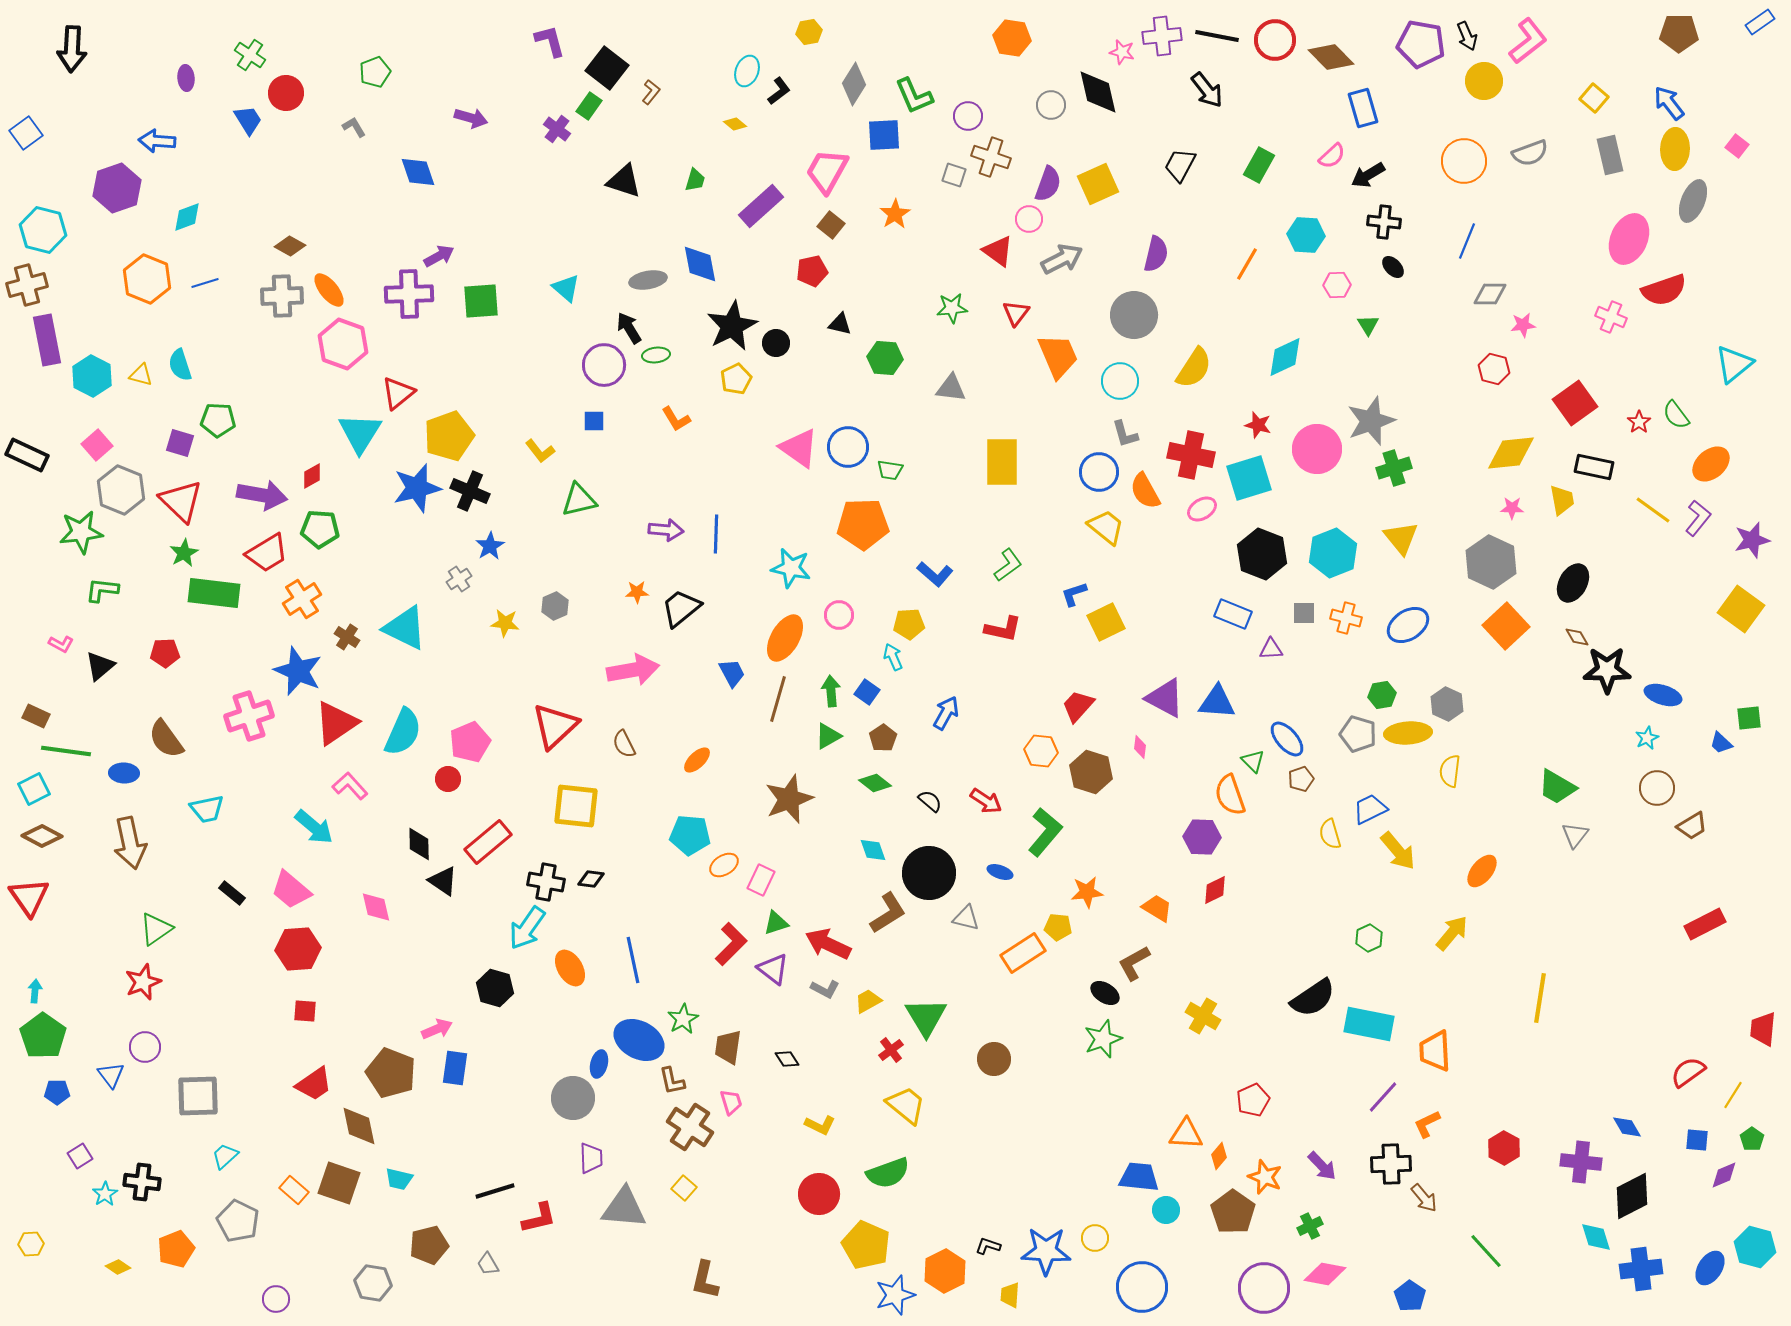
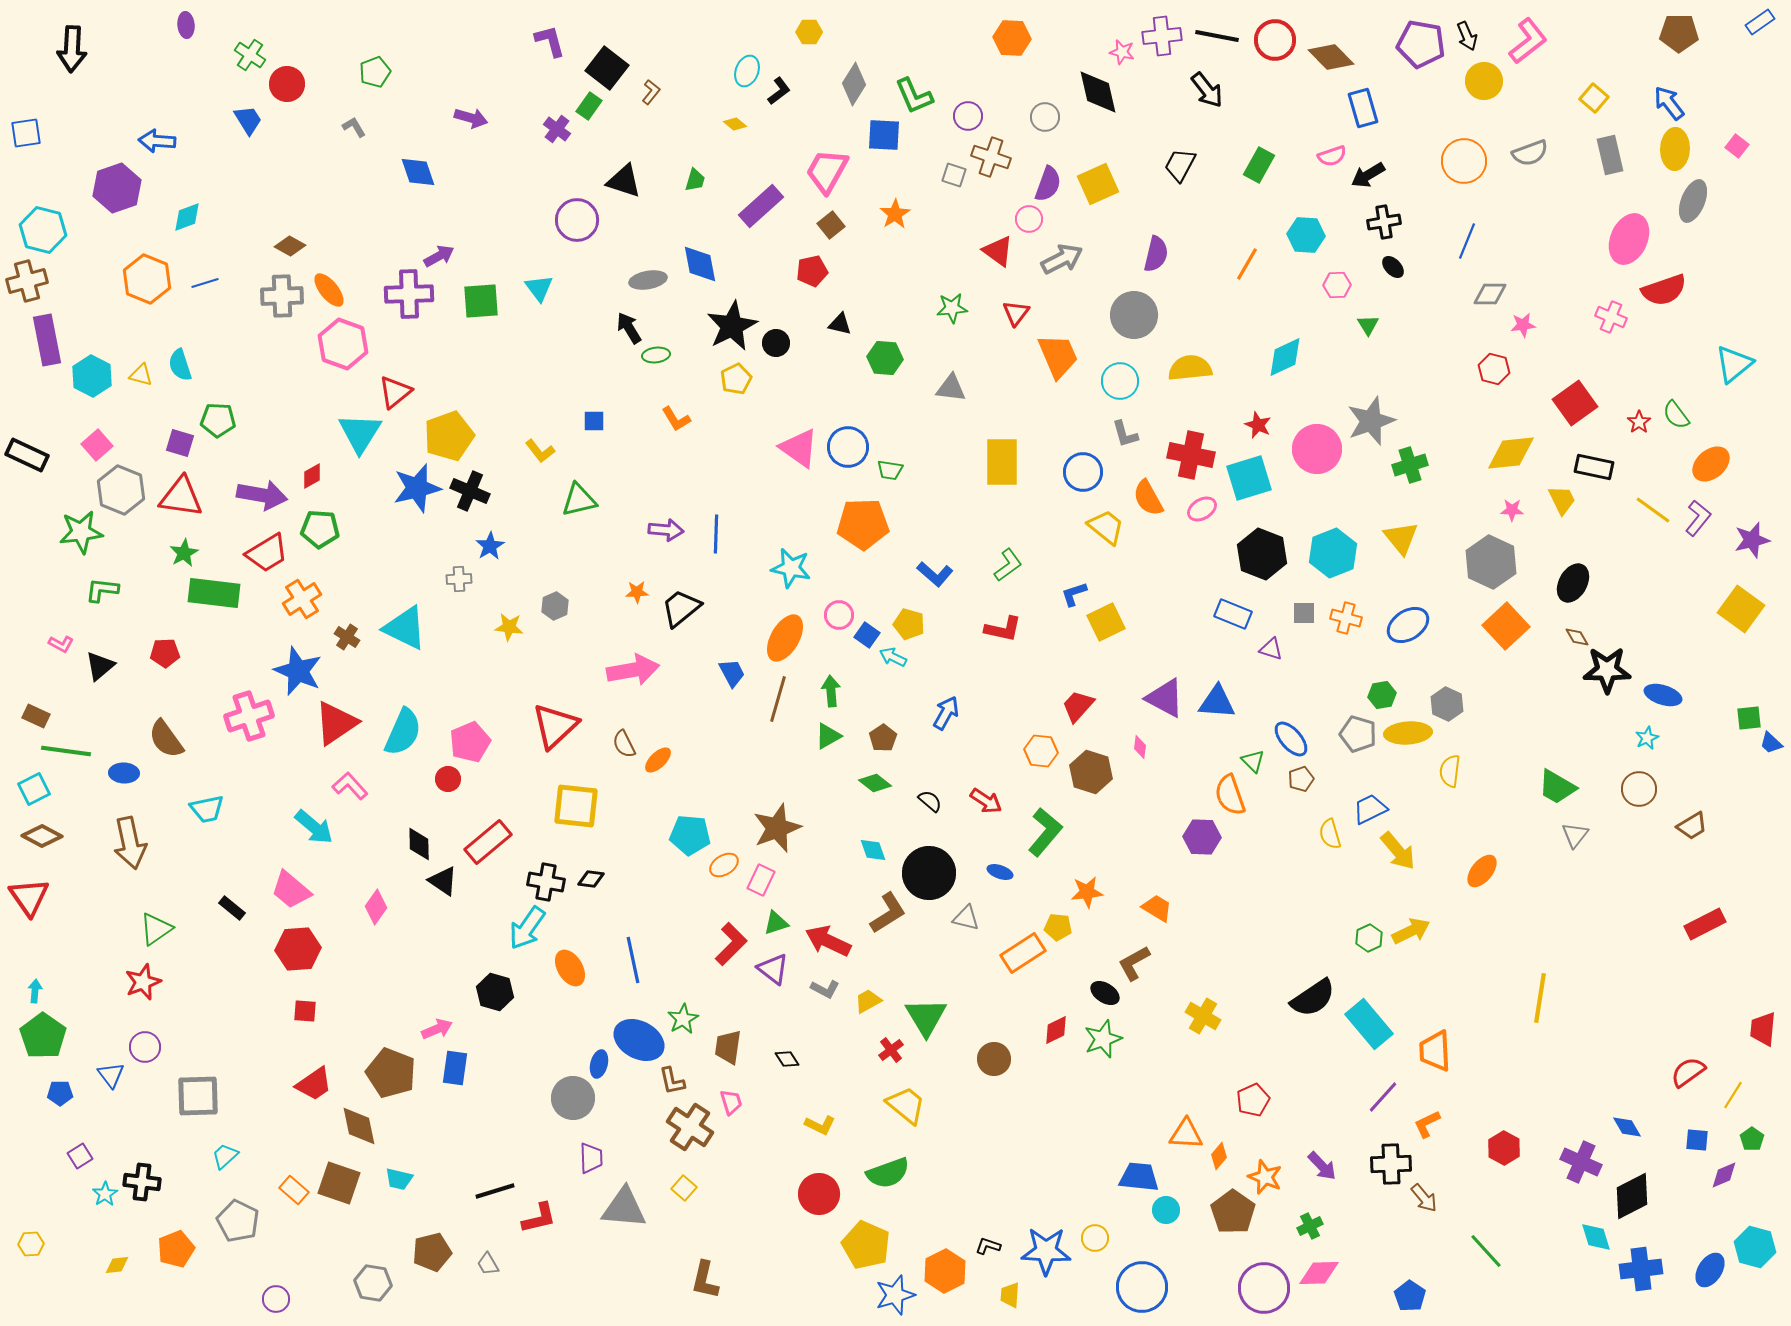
yellow hexagon at (809, 32): rotated 10 degrees clockwise
orange hexagon at (1012, 38): rotated 6 degrees counterclockwise
purple ellipse at (186, 78): moved 53 px up
red circle at (286, 93): moved 1 px right, 9 px up
gray circle at (1051, 105): moved 6 px left, 12 px down
blue square at (26, 133): rotated 28 degrees clockwise
blue square at (884, 135): rotated 6 degrees clockwise
pink semicircle at (1332, 156): rotated 24 degrees clockwise
black cross at (1384, 222): rotated 16 degrees counterclockwise
brown square at (831, 225): rotated 12 degrees clockwise
brown cross at (27, 285): moved 4 px up
cyan triangle at (566, 288): moved 27 px left; rotated 12 degrees clockwise
purple circle at (604, 365): moved 27 px left, 145 px up
yellow semicircle at (1194, 368): moved 4 px left; rotated 129 degrees counterclockwise
red triangle at (398, 393): moved 3 px left, 1 px up
red star at (1258, 425): rotated 8 degrees clockwise
green cross at (1394, 468): moved 16 px right, 3 px up
blue circle at (1099, 472): moved 16 px left
orange semicircle at (1145, 491): moved 3 px right, 7 px down
yellow trapezoid at (1562, 500): rotated 16 degrees counterclockwise
red triangle at (181, 501): moved 4 px up; rotated 36 degrees counterclockwise
pink star at (1512, 508): moved 2 px down
gray cross at (459, 579): rotated 30 degrees clockwise
yellow star at (505, 623): moved 4 px right, 4 px down
yellow pentagon at (909, 624): rotated 20 degrees clockwise
purple triangle at (1271, 649): rotated 20 degrees clockwise
cyan arrow at (893, 657): rotated 40 degrees counterclockwise
blue square at (867, 692): moved 57 px up
blue ellipse at (1287, 739): moved 4 px right
blue trapezoid at (1721, 743): moved 50 px right
orange ellipse at (697, 760): moved 39 px left
brown circle at (1657, 788): moved 18 px left, 1 px down
brown star at (789, 799): moved 12 px left, 29 px down
red diamond at (1215, 890): moved 159 px left, 140 px down
black rectangle at (232, 893): moved 15 px down
pink diamond at (376, 907): rotated 48 degrees clockwise
yellow arrow at (1452, 933): moved 41 px left, 2 px up; rotated 24 degrees clockwise
red arrow at (828, 944): moved 3 px up
black hexagon at (495, 988): moved 4 px down
cyan rectangle at (1369, 1024): rotated 39 degrees clockwise
blue pentagon at (57, 1092): moved 3 px right, 1 px down
purple cross at (1581, 1162): rotated 18 degrees clockwise
brown pentagon at (429, 1245): moved 3 px right, 7 px down
yellow diamond at (118, 1267): moved 1 px left, 2 px up; rotated 40 degrees counterclockwise
blue ellipse at (1710, 1268): moved 2 px down
pink diamond at (1325, 1274): moved 6 px left, 1 px up; rotated 12 degrees counterclockwise
